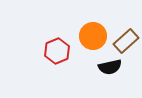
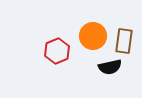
brown rectangle: moved 2 px left; rotated 40 degrees counterclockwise
